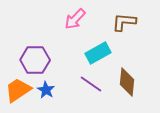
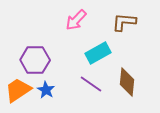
pink arrow: moved 1 px right, 1 px down
